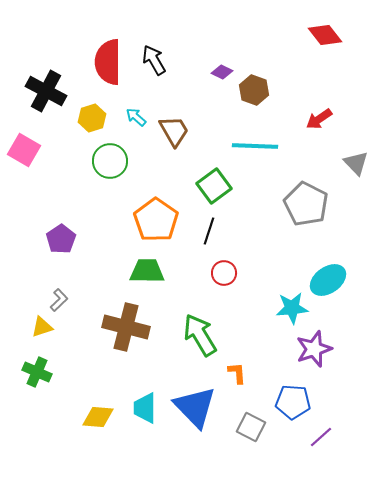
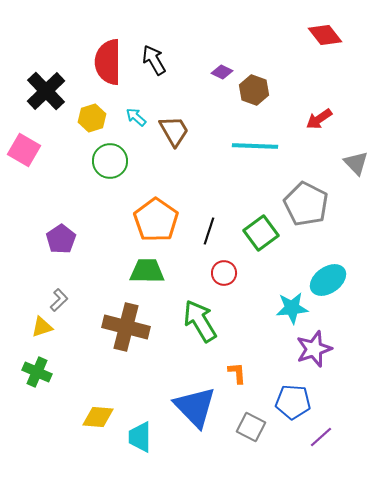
black cross: rotated 18 degrees clockwise
green square: moved 47 px right, 47 px down
green arrow: moved 14 px up
cyan trapezoid: moved 5 px left, 29 px down
